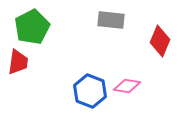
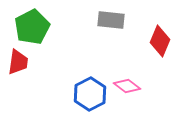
pink diamond: rotated 28 degrees clockwise
blue hexagon: moved 3 px down; rotated 12 degrees clockwise
